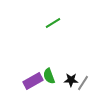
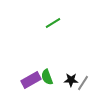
green semicircle: moved 2 px left, 1 px down
purple rectangle: moved 2 px left, 1 px up
